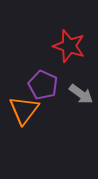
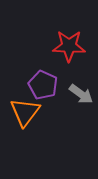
red star: rotated 16 degrees counterclockwise
orange triangle: moved 1 px right, 2 px down
